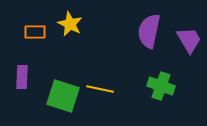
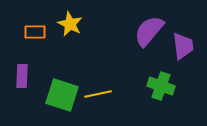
purple semicircle: rotated 28 degrees clockwise
purple trapezoid: moved 6 px left, 6 px down; rotated 24 degrees clockwise
purple rectangle: moved 1 px up
yellow line: moved 2 px left, 5 px down; rotated 24 degrees counterclockwise
green square: moved 1 px left, 1 px up
